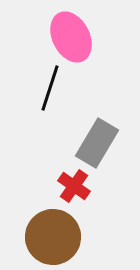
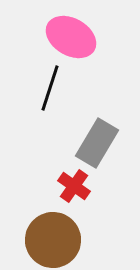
pink ellipse: rotated 33 degrees counterclockwise
brown circle: moved 3 px down
